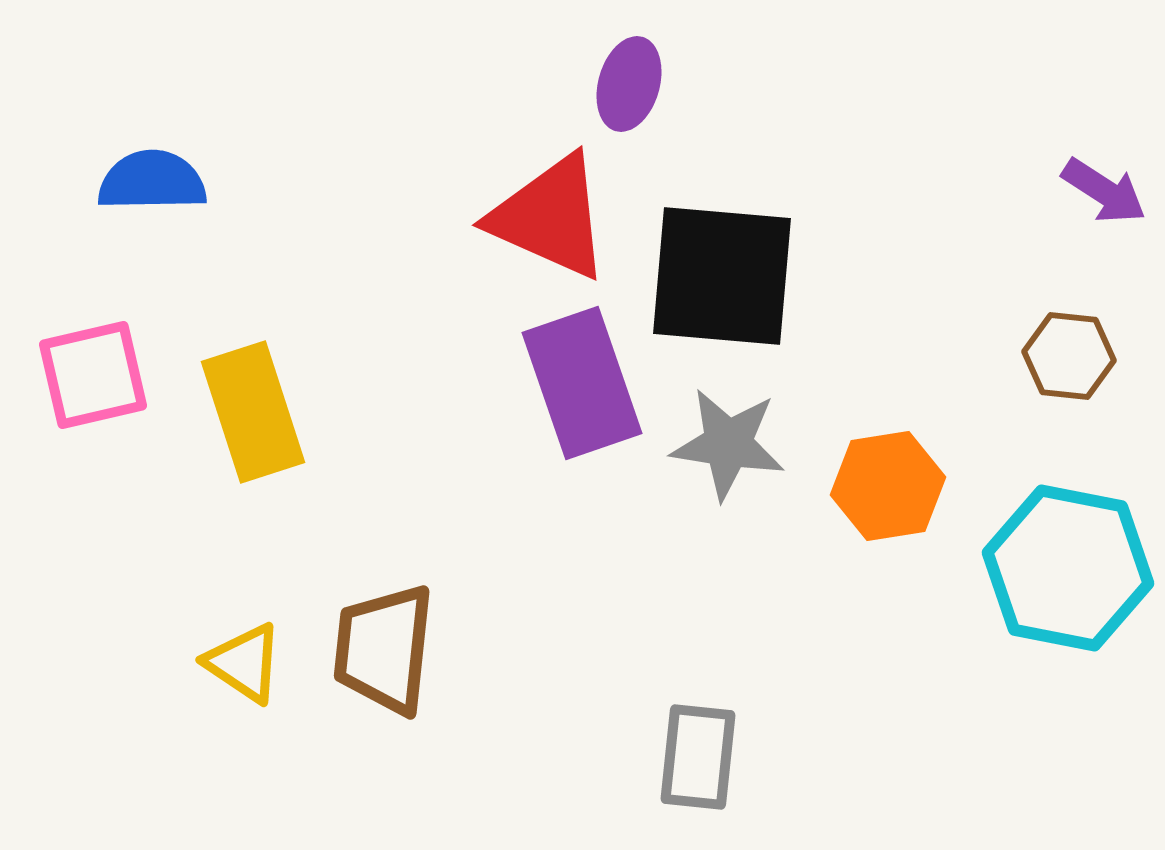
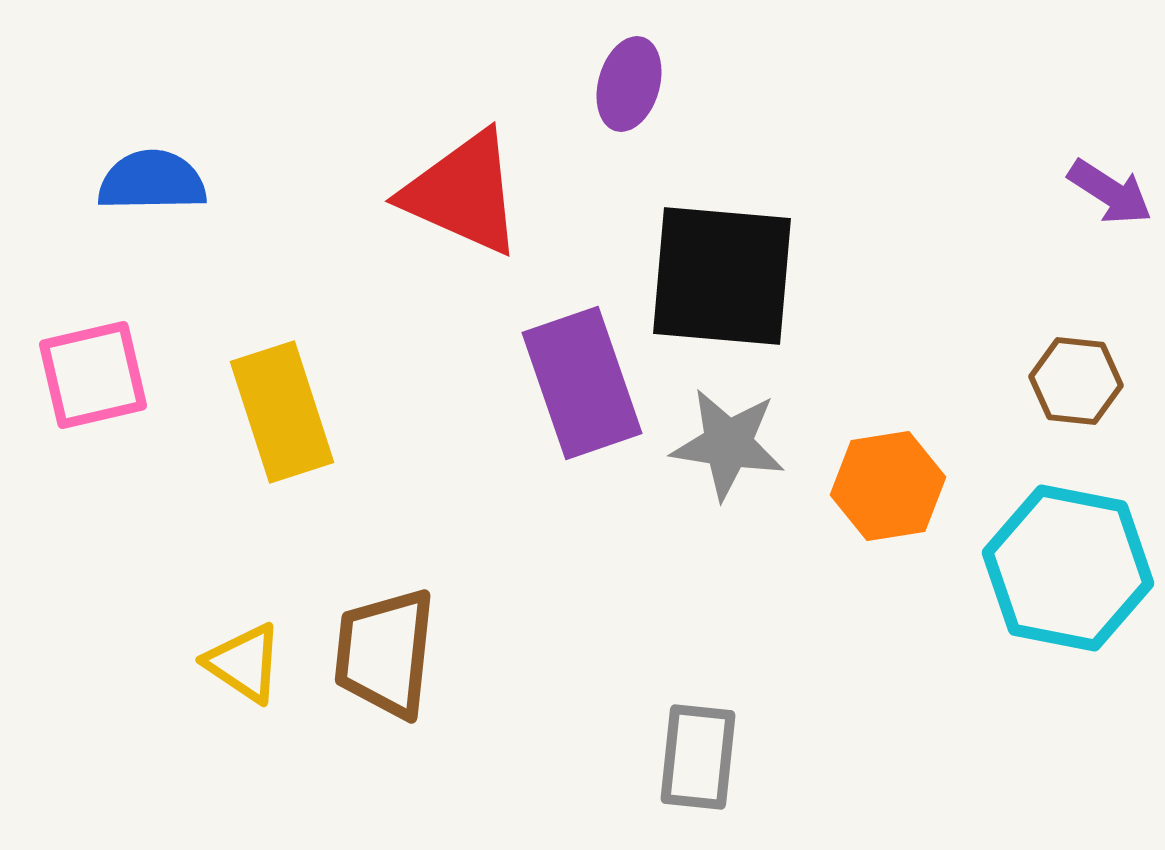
purple arrow: moved 6 px right, 1 px down
red triangle: moved 87 px left, 24 px up
brown hexagon: moved 7 px right, 25 px down
yellow rectangle: moved 29 px right
brown trapezoid: moved 1 px right, 4 px down
